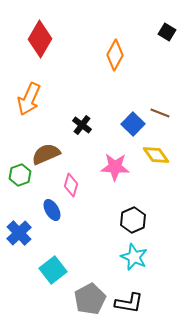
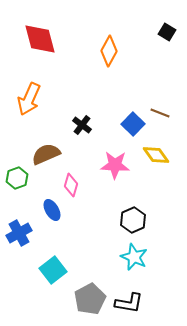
red diamond: rotated 45 degrees counterclockwise
orange diamond: moved 6 px left, 4 px up
pink star: moved 2 px up
green hexagon: moved 3 px left, 3 px down
blue cross: rotated 15 degrees clockwise
